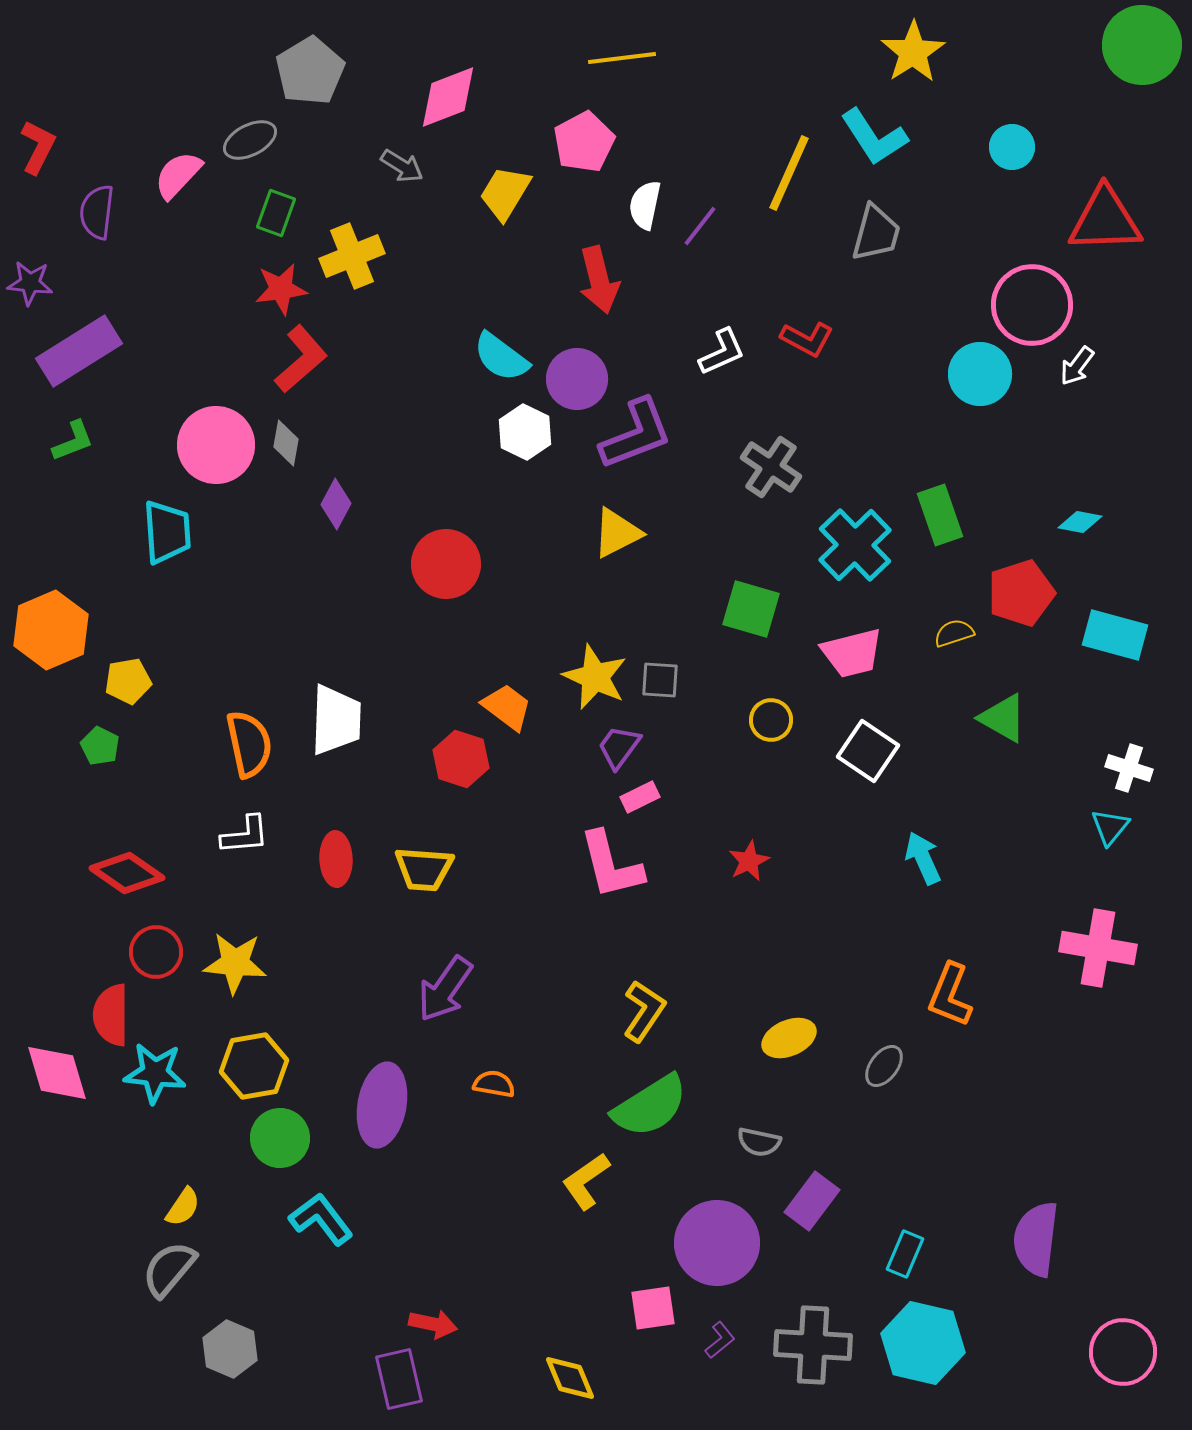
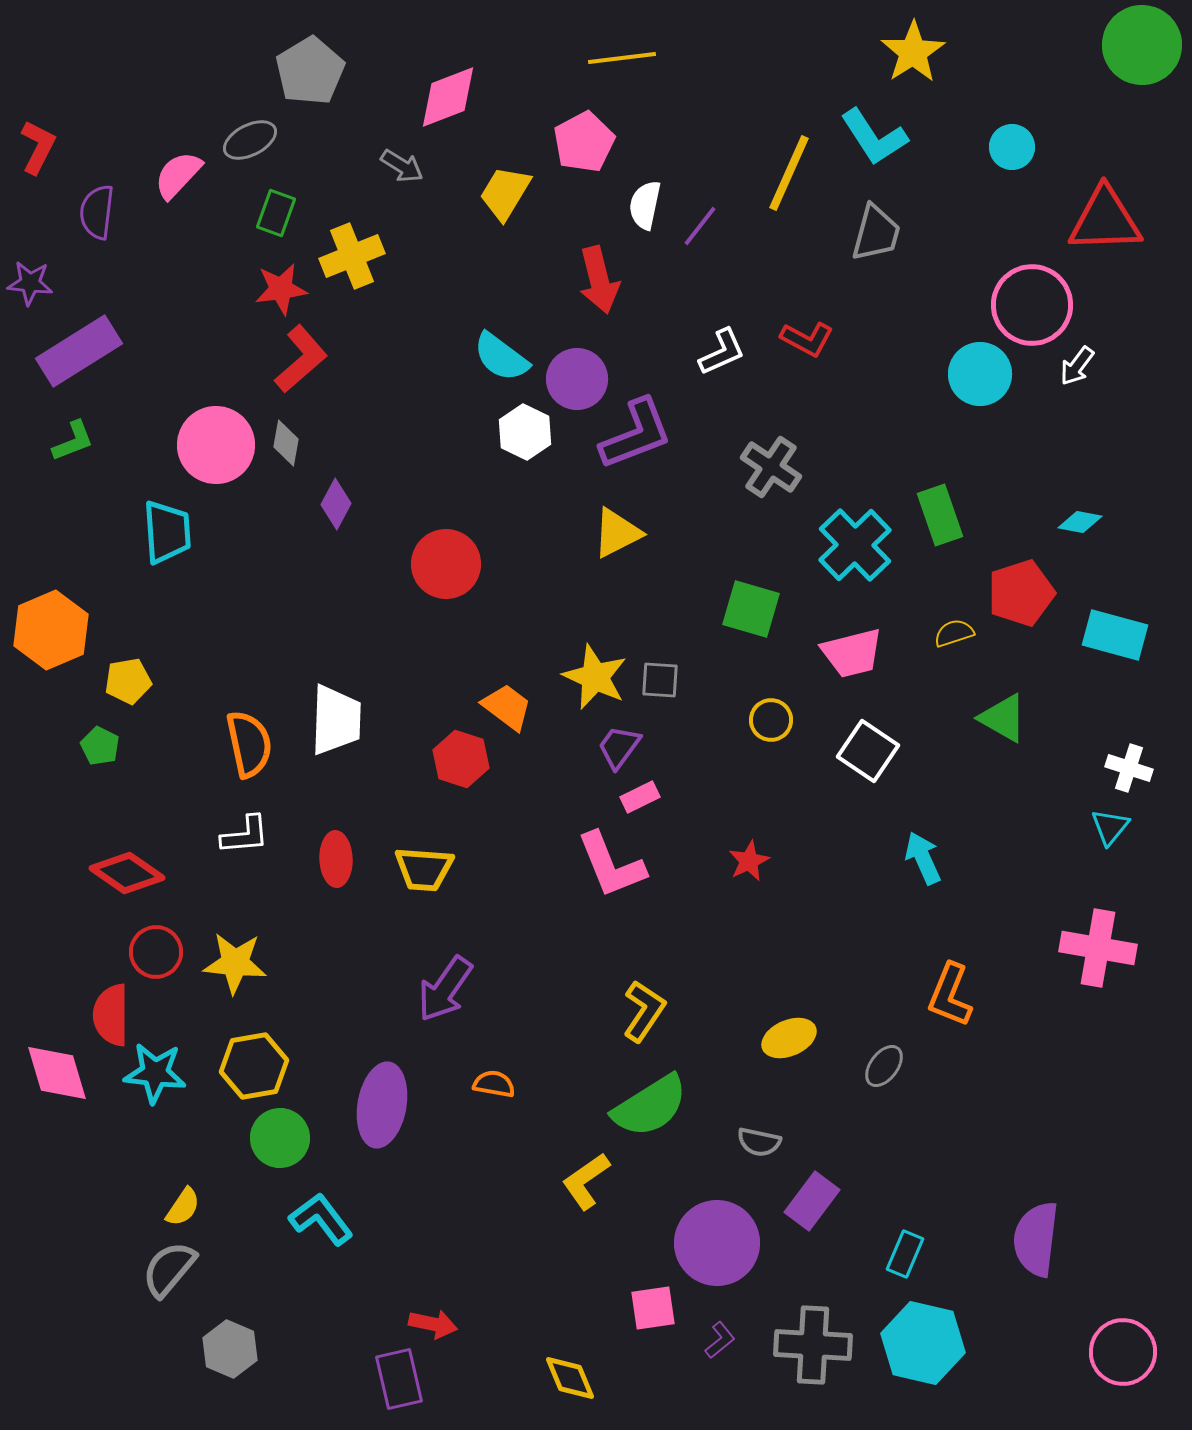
pink L-shape at (611, 865): rotated 8 degrees counterclockwise
